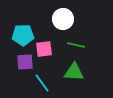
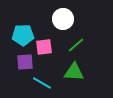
green line: rotated 54 degrees counterclockwise
pink square: moved 2 px up
cyan line: rotated 24 degrees counterclockwise
